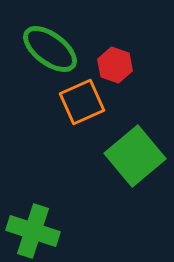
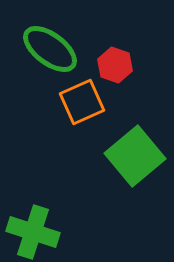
green cross: moved 1 px down
